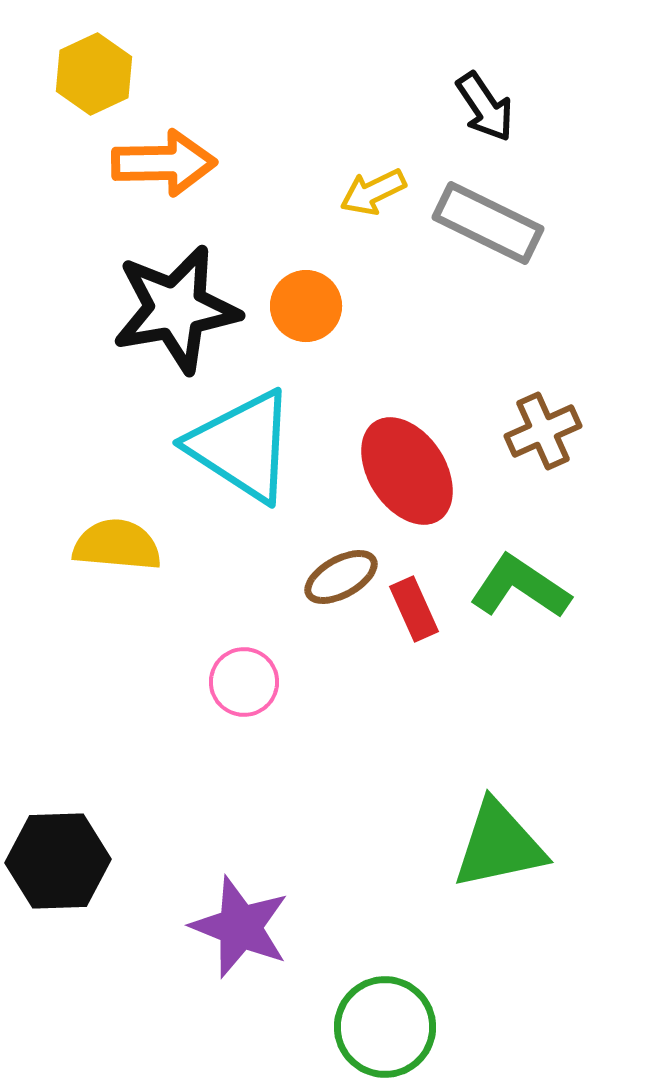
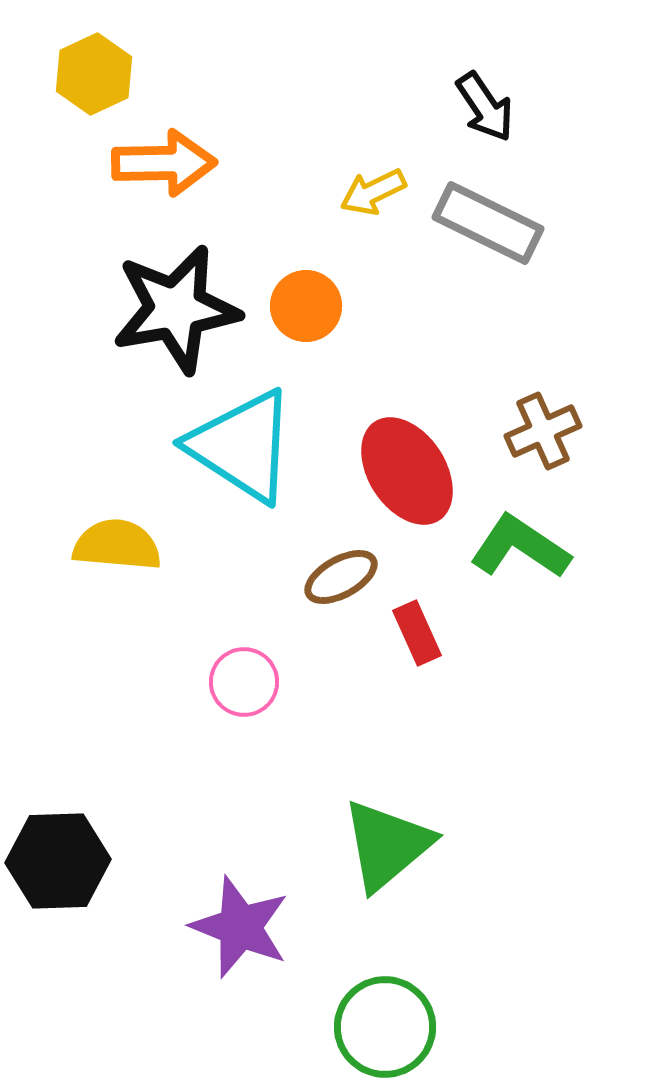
green L-shape: moved 40 px up
red rectangle: moved 3 px right, 24 px down
green triangle: moved 112 px left; rotated 28 degrees counterclockwise
